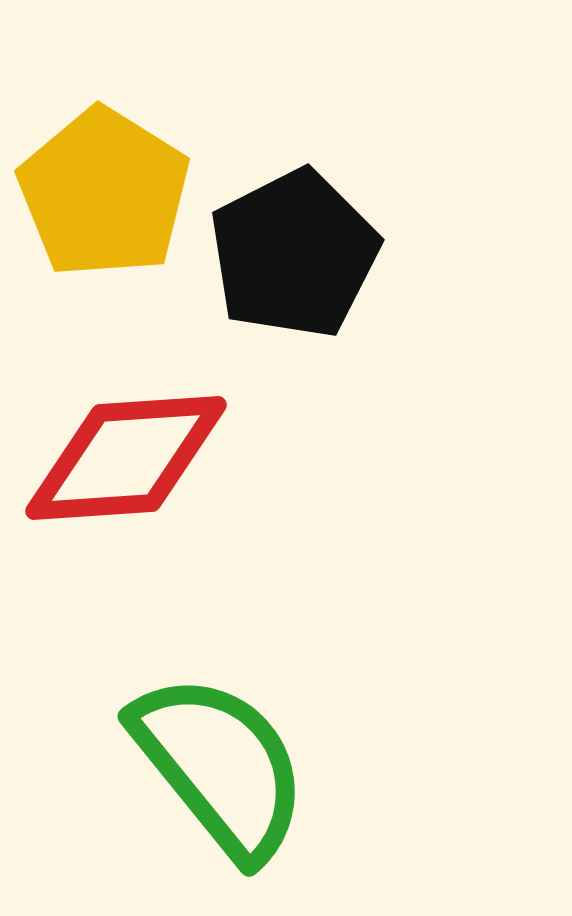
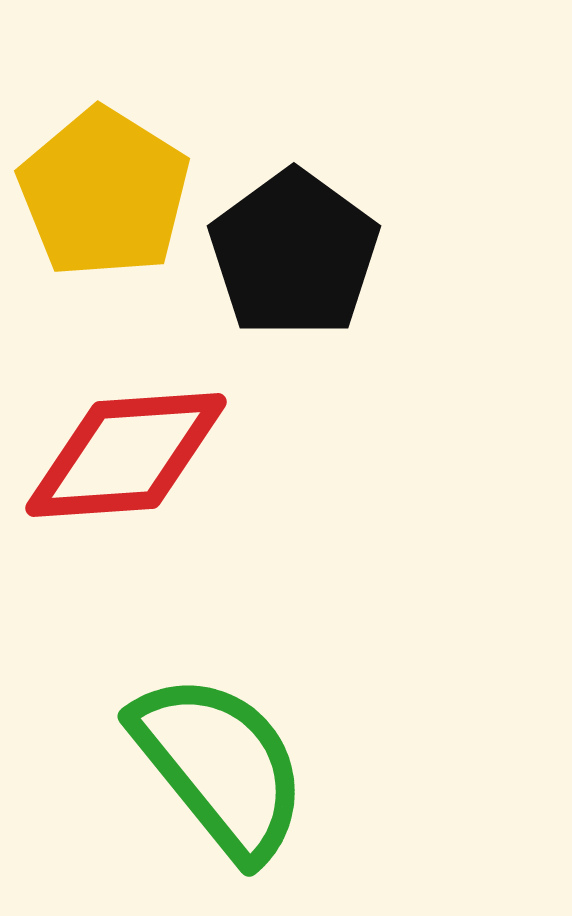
black pentagon: rotated 9 degrees counterclockwise
red diamond: moved 3 px up
